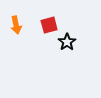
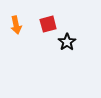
red square: moved 1 px left, 1 px up
